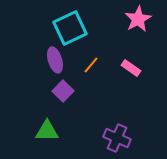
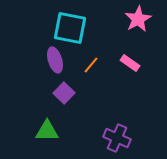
cyan square: rotated 36 degrees clockwise
pink rectangle: moved 1 px left, 5 px up
purple square: moved 1 px right, 2 px down
